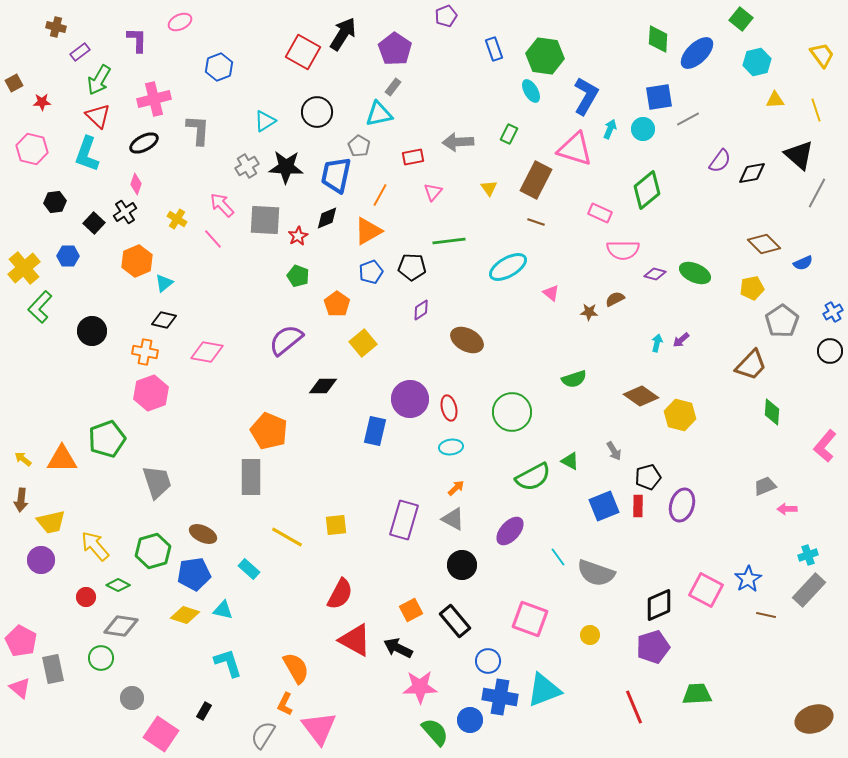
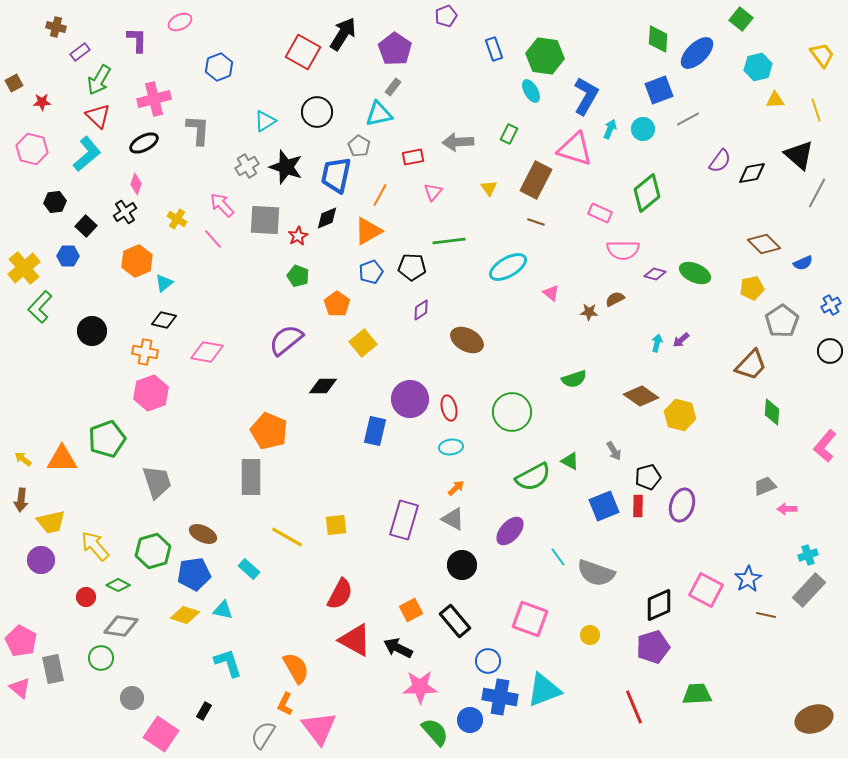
cyan hexagon at (757, 62): moved 1 px right, 5 px down
blue square at (659, 97): moved 7 px up; rotated 12 degrees counterclockwise
cyan L-shape at (87, 154): rotated 150 degrees counterclockwise
black star at (286, 167): rotated 16 degrees clockwise
green diamond at (647, 190): moved 3 px down
black square at (94, 223): moved 8 px left, 3 px down
blue cross at (833, 312): moved 2 px left, 7 px up
